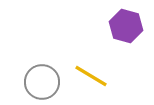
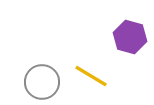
purple hexagon: moved 4 px right, 11 px down
